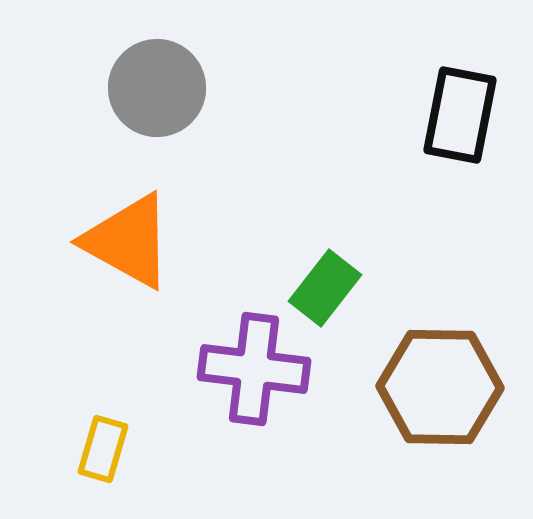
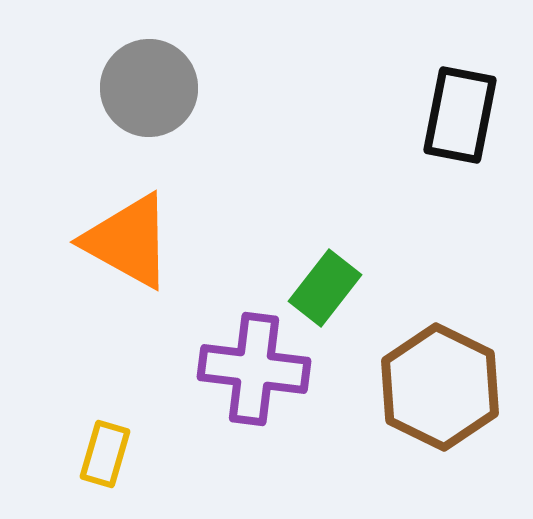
gray circle: moved 8 px left
brown hexagon: rotated 25 degrees clockwise
yellow rectangle: moved 2 px right, 5 px down
